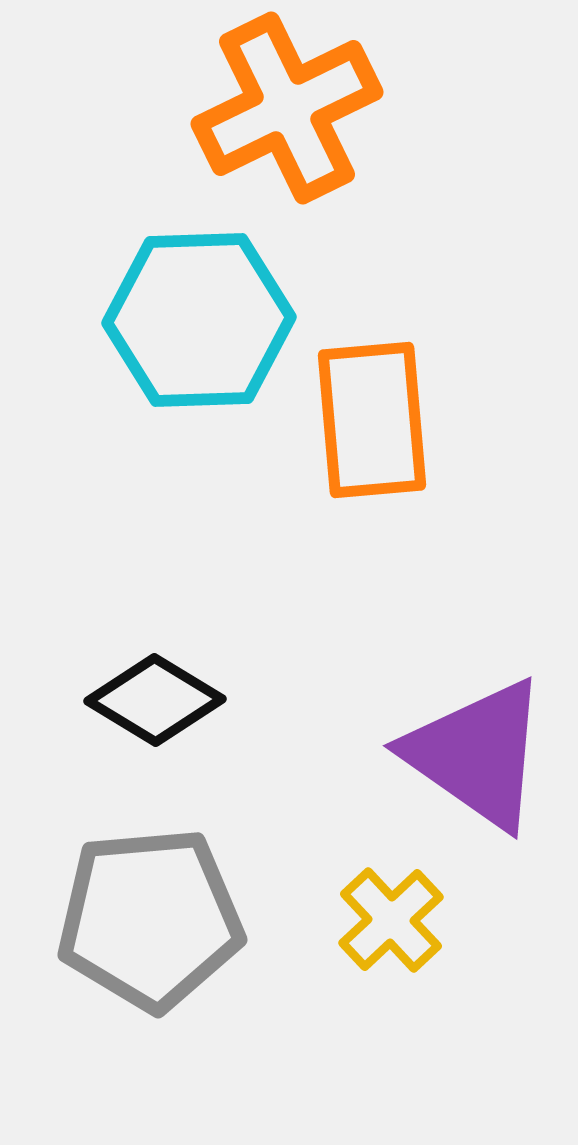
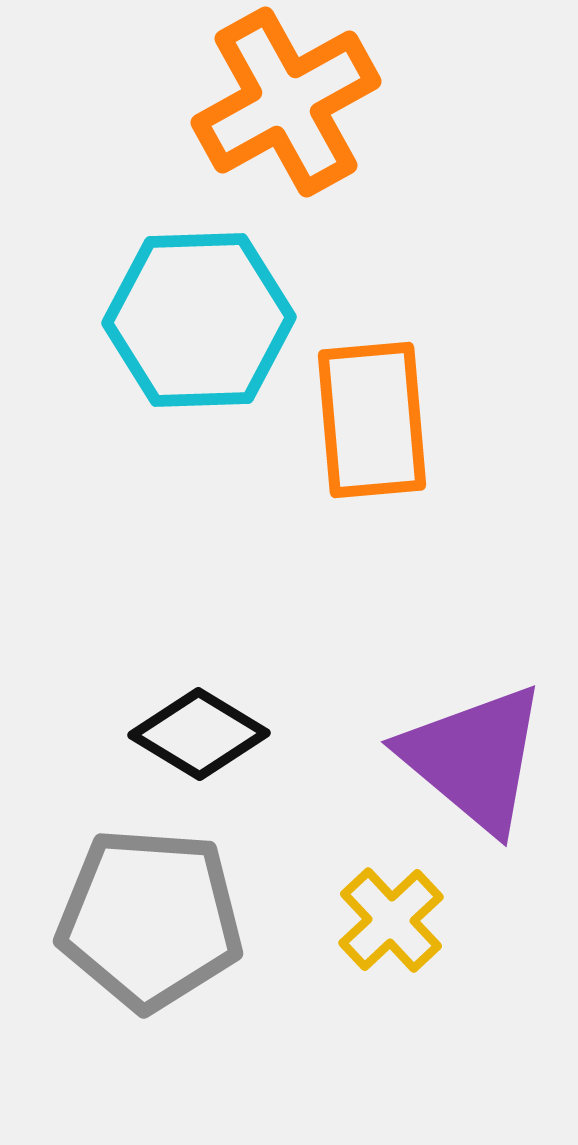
orange cross: moved 1 px left, 6 px up; rotated 3 degrees counterclockwise
black diamond: moved 44 px right, 34 px down
purple triangle: moved 3 px left, 4 px down; rotated 5 degrees clockwise
gray pentagon: rotated 9 degrees clockwise
